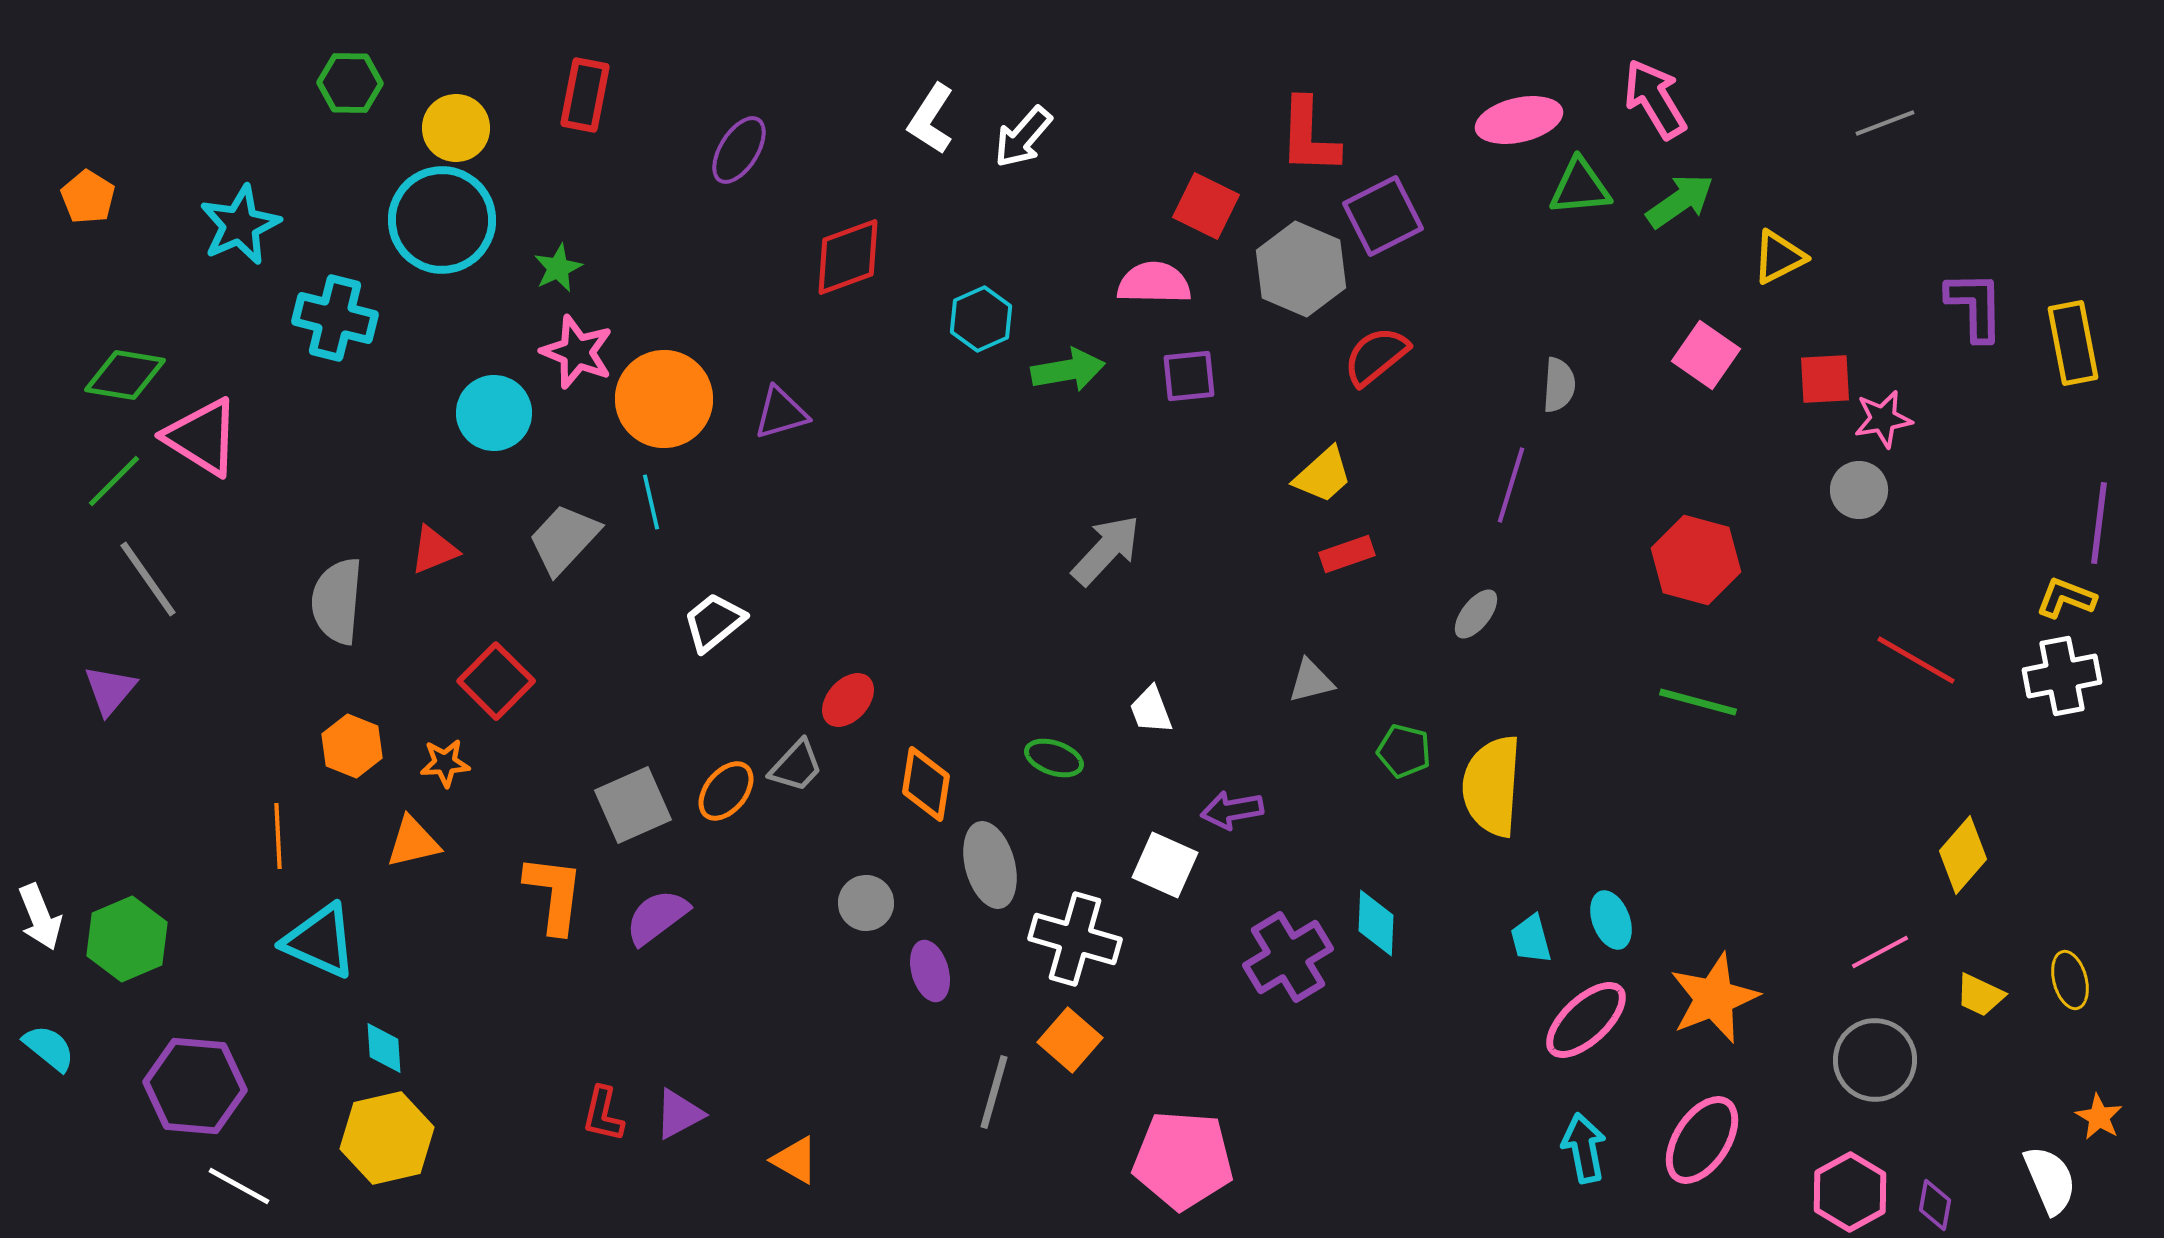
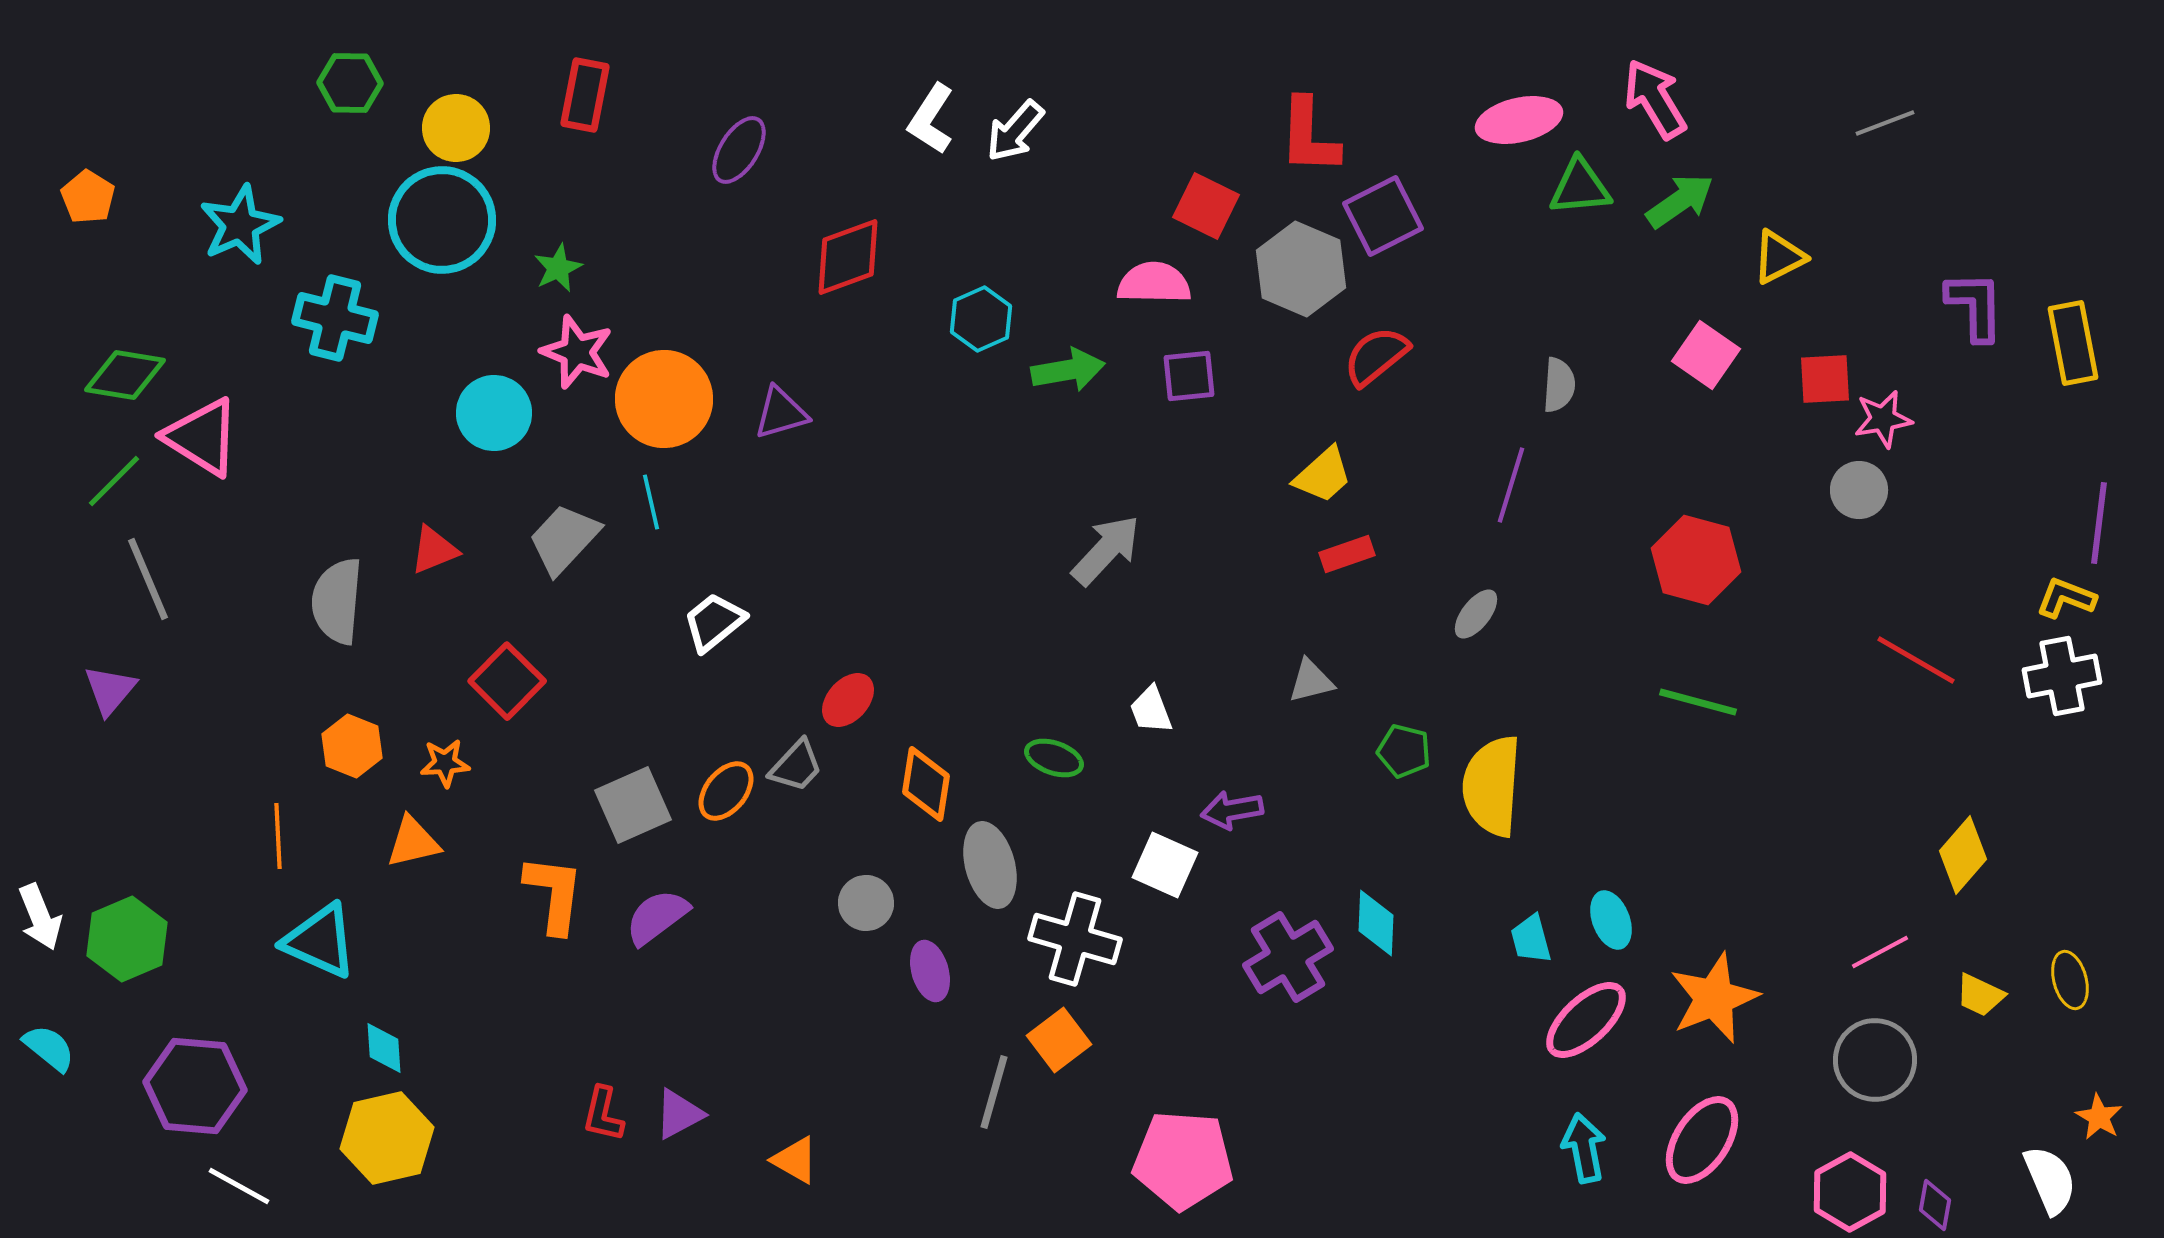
white arrow at (1023, 137): moved 8 px left, 6 px up
gray line at (148, 579): rotated 12 degrees clockwise
red square at (496, 681): moved 11 px right
orange square at (1070, 1040): moved 11 px left; rotated 12 degrees clockwise
